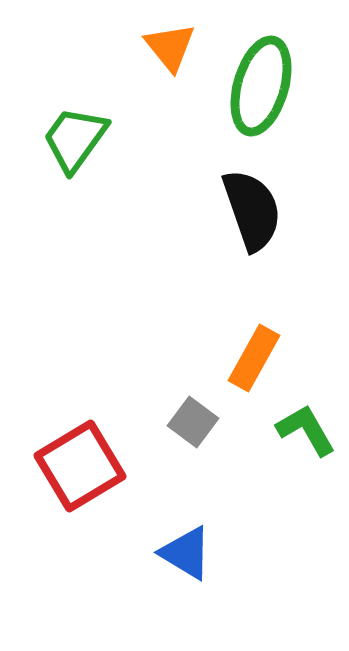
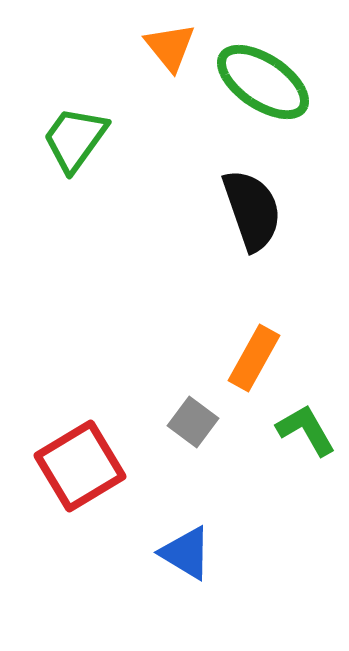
green ellipse: moved 2 px right, 4 px up; rotated 72 degrees counterclockwise
